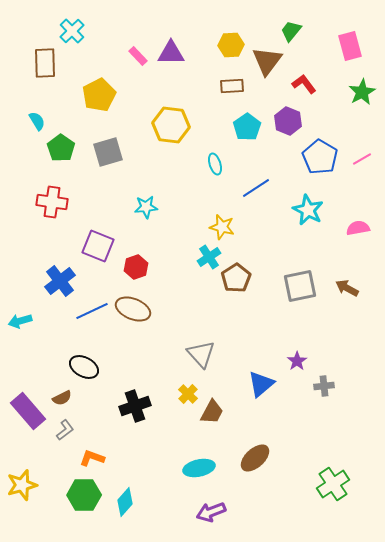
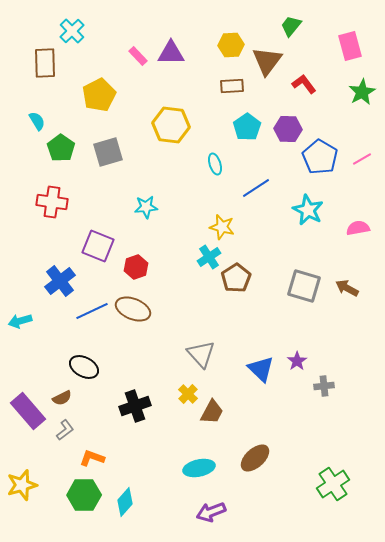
green trapezoid at (291, 31): moved 5 px up
purple hexagon at (288, 121): moved 8 px down; rotated 20 degrees counterclockwise
gray square at (300, 286): moved 4 px right; rotated 28 degrees clockwise
blue triangle at (261, 384): moved 15 px up; rotated 36 degrees counterclockwise
